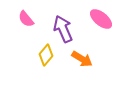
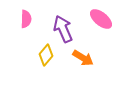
pink semicircle: rotated 138 degrees counterclockwise
orange arrow: moved 1 px right, 1 px up
